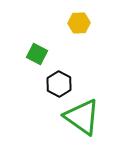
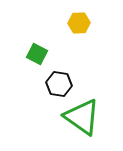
black hexagon: rotated 20 degrees counterclockwise
